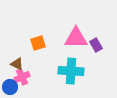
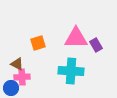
pink cross: rotated 21 degrees clockwise
blue circle: moved 1 px right, 1 px down
